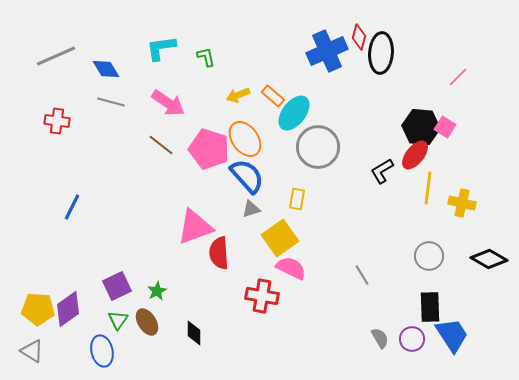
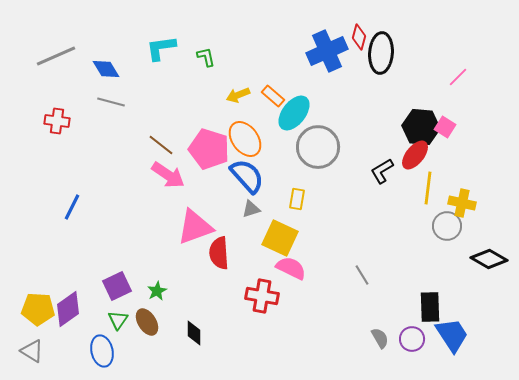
pink arrow at (168, 103): moved 72 px down
yellow square at (280, 238): rotated 30 degrees counterclockwise
gray circle at (429, 256): moved 18 px right, 30 px up
